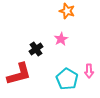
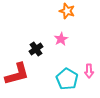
red L-shape: moved 2 px left
